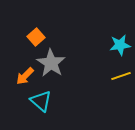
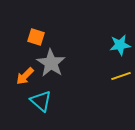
orange square: rotated 30 degrees counterclockwise
